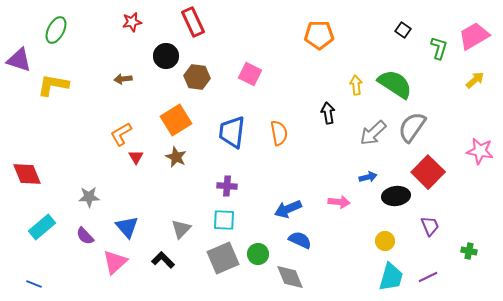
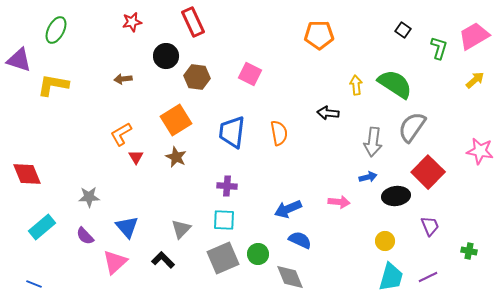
black arrow at (328, 113): rotated 75 degrees counterclockwise
gray arrow at (373, 133): moved 9 px down; rotated 40 degrees counterclockwise
